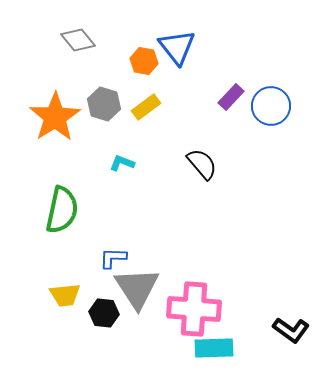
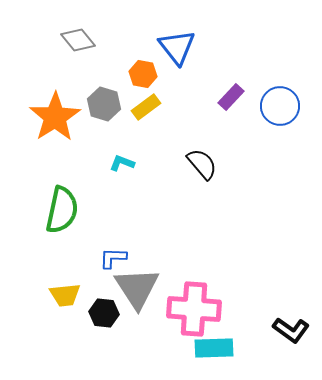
orange hexagon: moved 1 px left, 13 px down
blue circle: moved 9 px right
